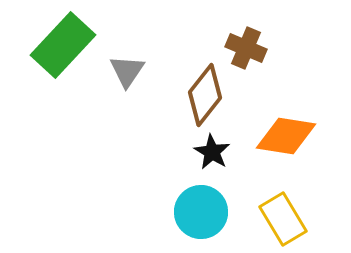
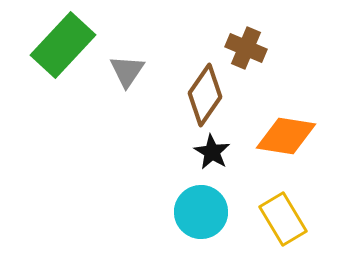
brown diamond: rotated 4 degrees counterclockwise
